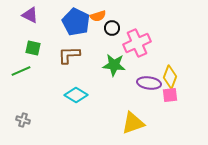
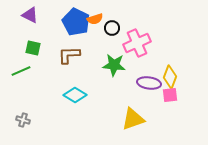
orange semicircle: moved 3 px left, 3 px down
cyan diamond: moved 1 px left
yellow triangle: moved 4 px up
